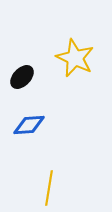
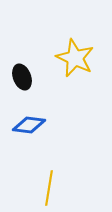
black ellipse: rotated 65 degrees counterclockwise
blue diamond: rotated 12 degrees clockwise
